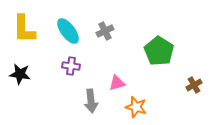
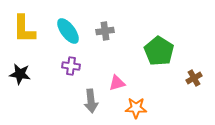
gray cross: rotated 18 degrees clockwise
brown cross: moved 7 px up
orange star: moved 1 px down; rotated 15 degrees counterclockwise
